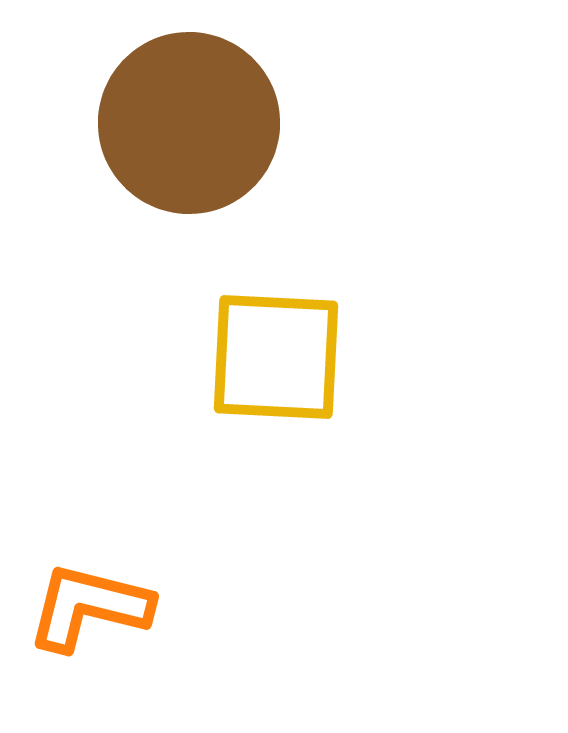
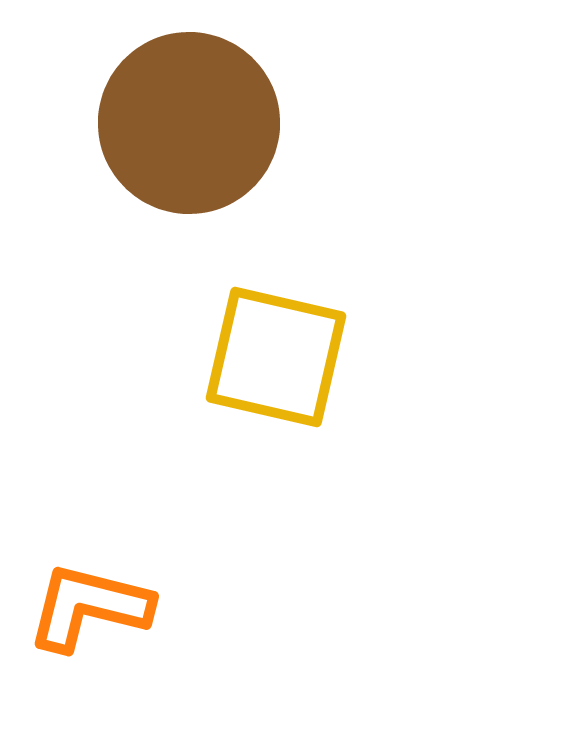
yellow square: rotated 10 degrees clockwise
